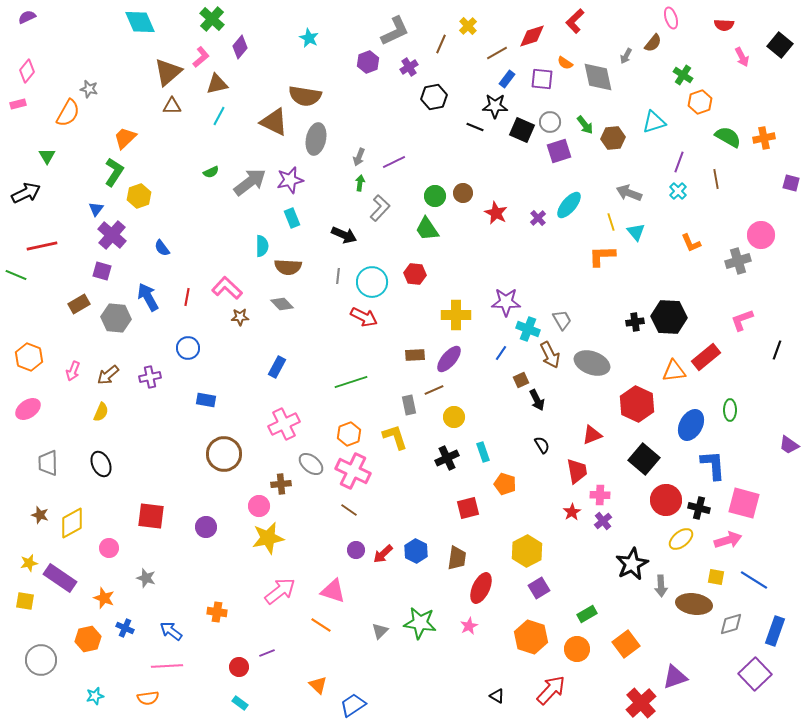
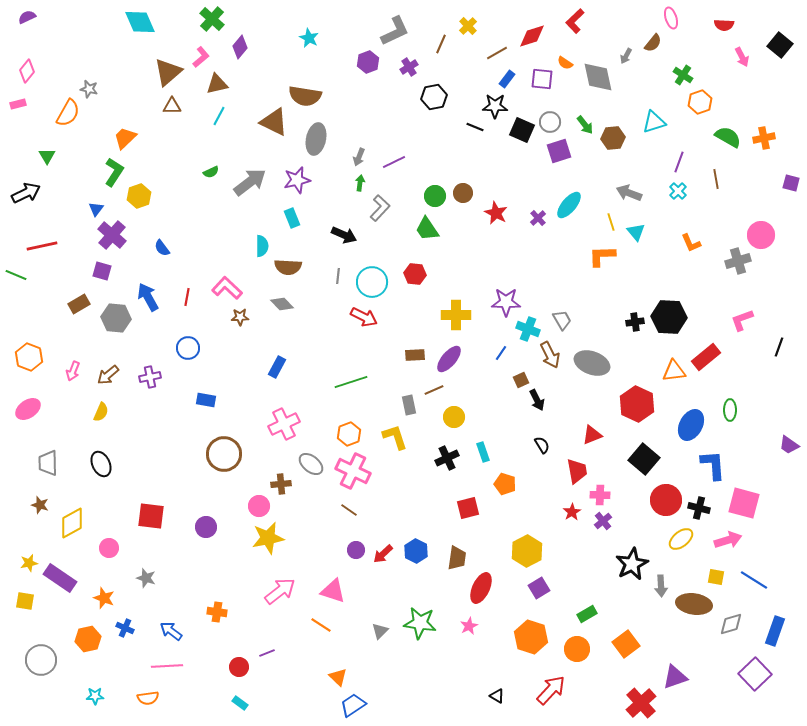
purple star at (290, 180): moved 7 px right
black line at (777, 350): moved 2 px right, 3 px up
brown star at (40, 515): moved 10 px up
orange triangle at (318, 685): moved 20 px right, 8 px up
cyan star at (95, 696): rotated 12 degrees clockwise
